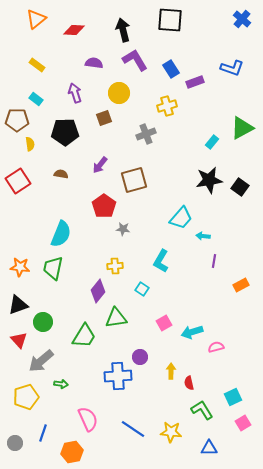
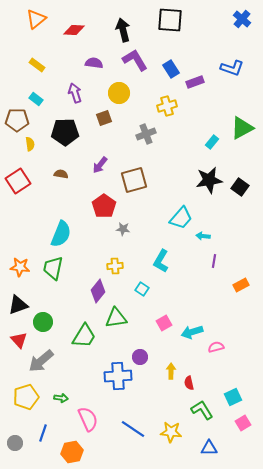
green arrow at (61, 384): moved 14 px down
